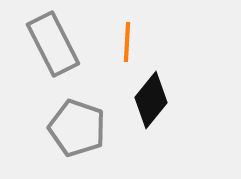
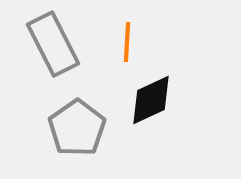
black diamond: rotated 26 degrees clockwise
gray pentagon: rotated 18 degrees clockwise
